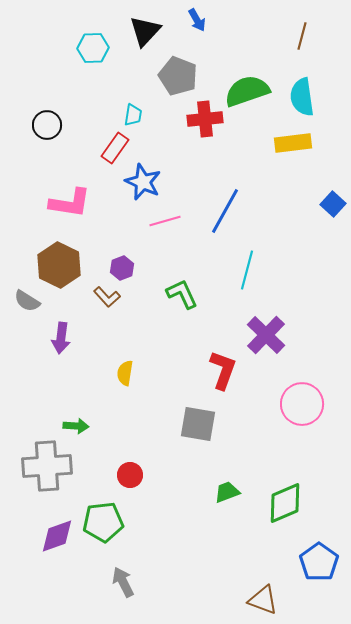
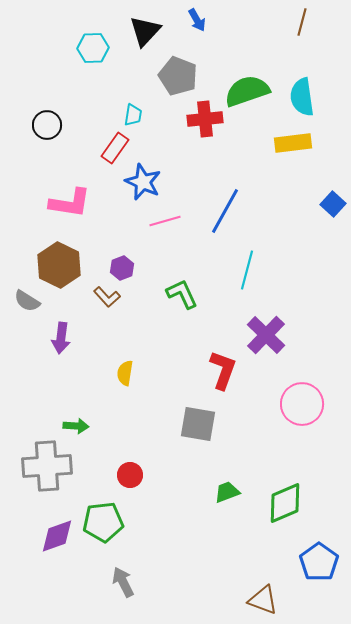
brown line: moved 14 px up
